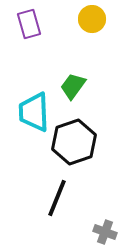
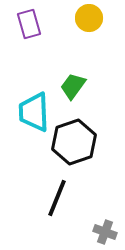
yellow circle: moved 3 px left, 1 px up
